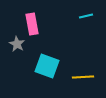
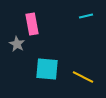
cyan square: moved 3 px down; rotated 15 degrees counterclockwise
yellow line: rotated 30 degrees clockwise
